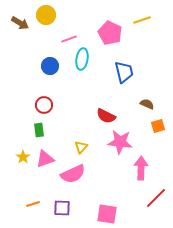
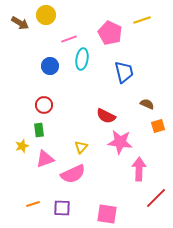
yellow star: moved 1 px left, 11 px up; rotated 16 degrees clockwise
pink arrow: moved 2 px left, 1 px down
